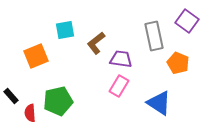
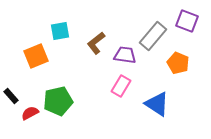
purple square: rotated 15 degrees counterclockwise
cyan square: moved 5 px left, 1 px down
gray rectangle: moved 1 px left; rotated 52 degrees clockwise
purple trapezoid: moved 4 px right, 4 px up
pink rectangle: moved 2 px right
blue triangle: moved 2 px left, 1 px down
red semicircle: rotated 66 degrees clockwise
